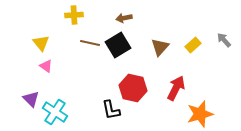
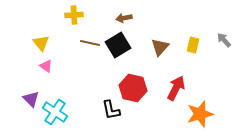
yellow rectangle: rotated 35 degrees counterclockwise
